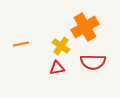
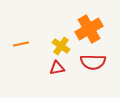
orange cross: moved 4 px right, 2 px down
